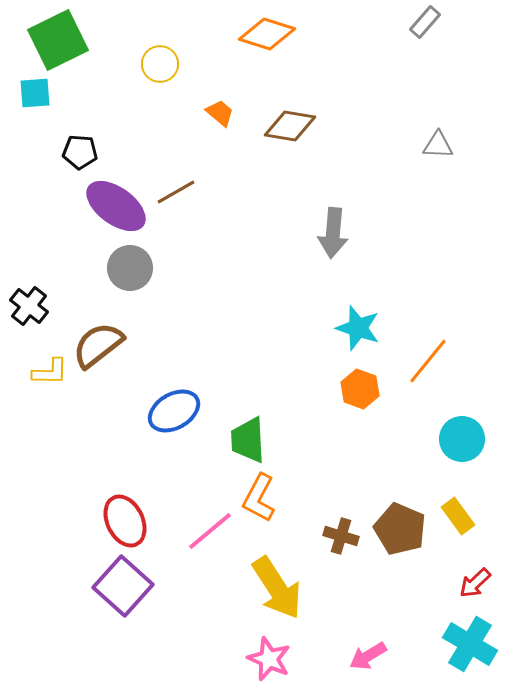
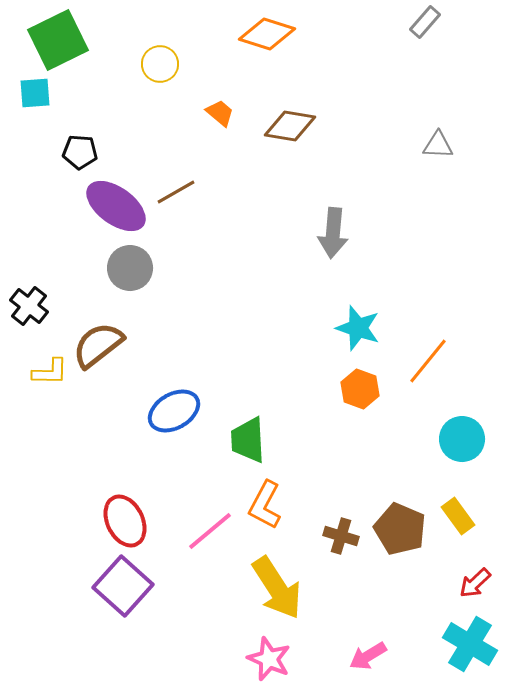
orange L-shape: moved 6 px right, 7 px down
